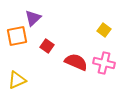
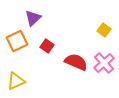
orange square: moved 5 px down; rotated 15 degrees counterclockwise
pink cross: rotated 35 degrees clockwise
yellow triangle: moved 1 px left, 1 px down
